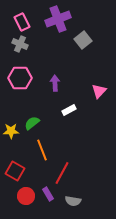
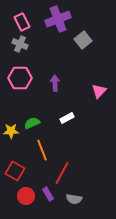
white rectangle: moved 2 px left, 8 px down
green semicircle: rotated 14 degrees clockwise
gray semicircle: moved 1 px right, 2 px up
